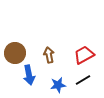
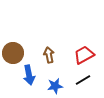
brown circle: moved 2 px left
blue star: moved 3 px left, 1 px down
